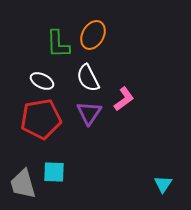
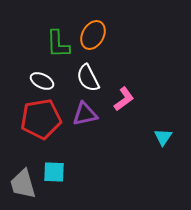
purple triangle: moved 4 px left, 1 px down; rotated 44 degrees clockwise
cyan triangle: moved 47 px up
